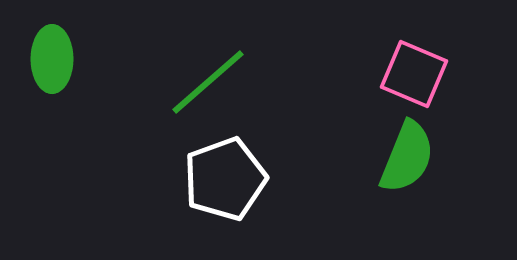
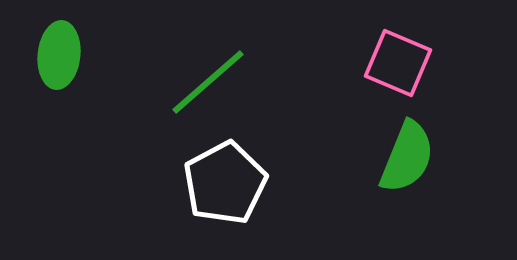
green ellipse: moved 7 px right, 4 px up; rotated 6 degrees clockwise
pink square: moved 16 px left, 11 px up
white pentagon: moved 4 px down; rotated 8 degrees counterclockwise
